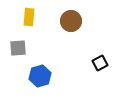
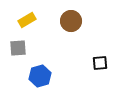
yellow rectangle: moved 2 px left, 3 px down; rotated 54 degrees clockwise
black square: rotated 21 degrees clockwise
